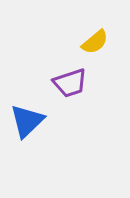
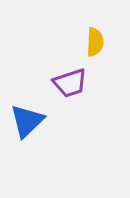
yellow semicircle: rotated 48 degrees counterclockwise
